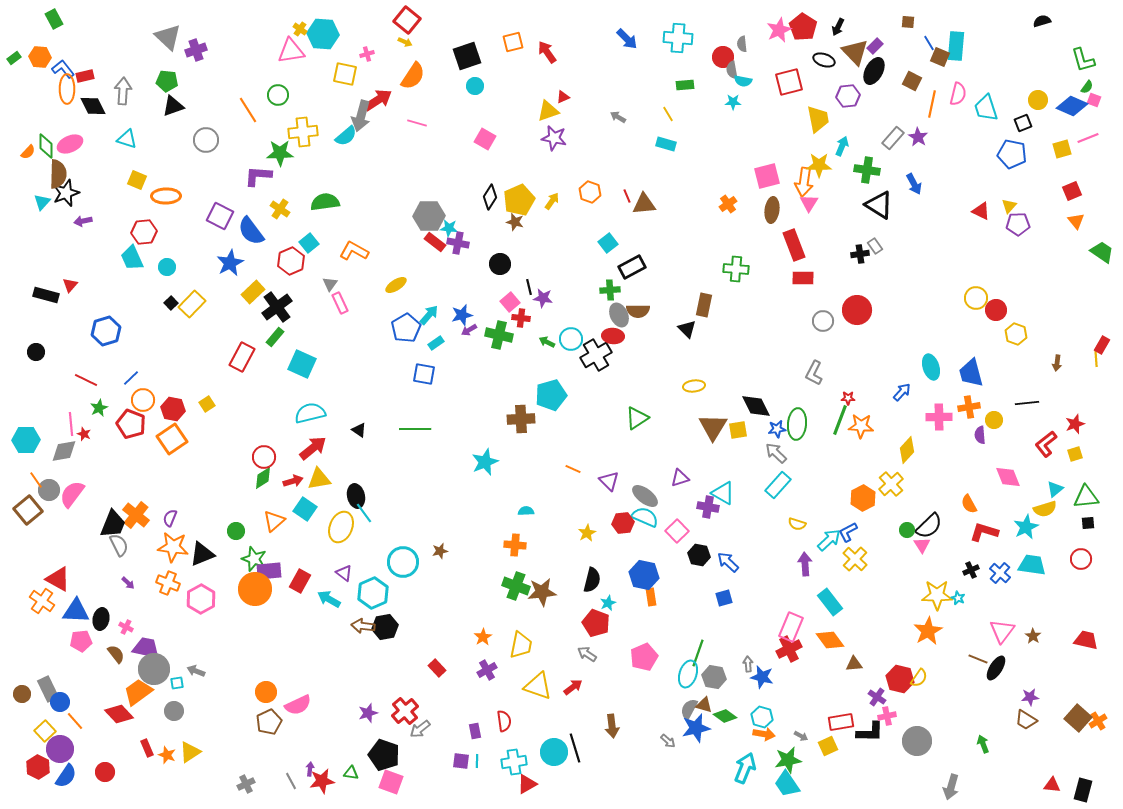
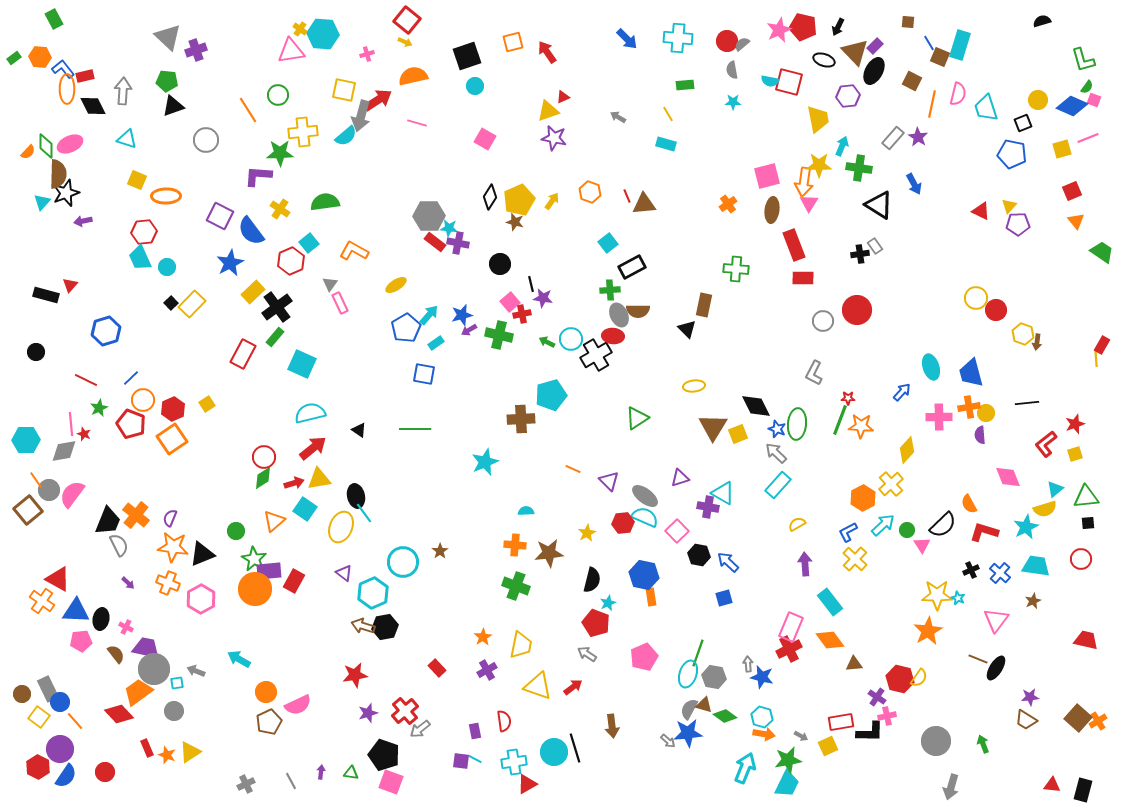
red pentagon at (803, 27): rotated 20 degrees counterclockwise
gray semicircle at (742, 44): rotated 56 degrees clockwise
cyan rectangle at (956, 46): moved 4 px right, 1 px up; rotated 12 degrees clockwise
red circle at (723, 57): moved 4 px right, 16 px up
yellow square at (345, 74): moved 1 px left, 16 px down
orange semicircle at (413, 76): rotated 136 degrees counterclockwise
cyan semicircle at (743, 81): moved 27 px right
red square at (789, 82): rotated 28 degrees clockwise
green cross at (867, 170): moved 8 px left, 2 px up
cyan trapezoid at (132, 258): moved 8 px right
black line at (529, 287): moved 2 px right, 3 px up
red cross at (521, 318): moved 1 px right, 4 px up; rotated 18 degrees counterclockwise
yellow hexagon at (1016, 334): moved 7 px right
red rectangle at (242, 357): moved 1 px right, 3 px up
brown arrow at (1057, 363): moved 20 px left, 21 px up
red hexagon at (173, 409): rotated 25 degrees clockwise
yellow circle at (994, 420): moved 8 px left, 7 px up
blue star at (777, 429): rotated 30 degrees clockwise
yellow square at (738, 430): moved 4 px down; rotated 12 degrees counterclockwise
red arrow at (293, 481): moved 1 px right, 2 px down
black trapezoid at (113, 524): moved 5 px left, 3 px up
yellow semicircle at (797, 524): rotated 132 degrees clockwise
black semicircle at (929, 526): moved 14 px right, 1 px up
cyan arrow at (829, 540): moved 54 px right, 15 px up
brown star at (440, 551): rotated 21 degrees counterclockwise
green star at (254, 559): rotated 10 degrees clockwise
cyan trapezoid at (1032, 565): moved 4 px right, 1 px down
red rectangle at (300, 581): moved 6 px left
brown star at (542, 592): moved 7 px right, 39 px up
cyan arrow at (329, 599): moved 90 px left, 60 px down
brown arrow at (363, 626): rotated 10 degrees clockwise
pink triangle at (1002, 631): moved 6 px left, 11 px up
brown star at (1033, 636): moved 35 px up; rotated 14 degrees clockwise
blue star at (696, 728): moved 8 px left, 5 px down; rotated 8 degrees clockwise
yellow square at (45, 731): moved 6 px left, 14 px up; rotated 10 degrees counterclockwise
gray circle at (917, 741): moved 19 px right
cyan line at (477, 761): moved 2 px left, 2 px up; rotated 64 degrees counterclockwise
purple arrow at (310, 769): moved 11 px right, 3 px down
red star at (322, 781): moved 33 px right, 106 px up
cyan trapezoid at (787, 784): rotated 120 degrees counterclockwise
